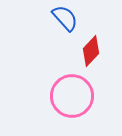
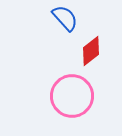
red diamond: rotated 8 degrees clockwise
